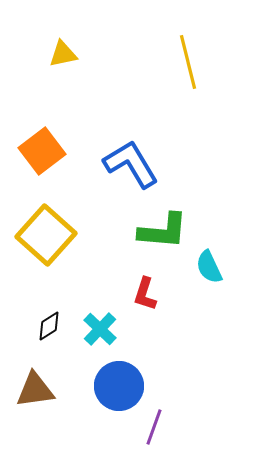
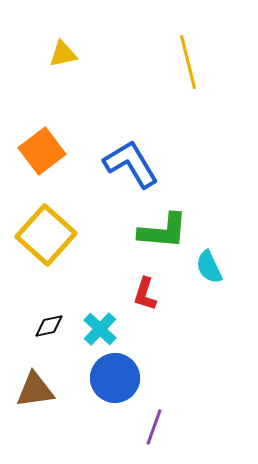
black diamond: rotated 20 degrees clockwise
blue circle: moved 4 px left, 8 px up
